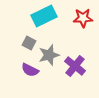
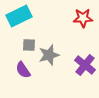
cyan rectangle: moved 25 px left
gray square: moved 2 px down; rotated 24 degrees counterclockwise
purple cross: moved 10 px right, 1 px up
purple semicircle: moved 7 px left; rotated 30 degrees clockwise
